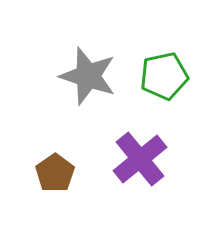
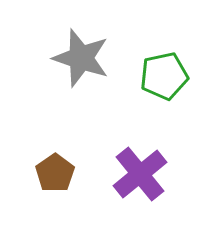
gray star: moved 7 px left, 18 px up
purple cross: moved 15 px down
